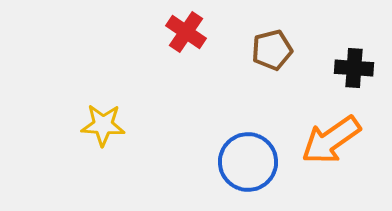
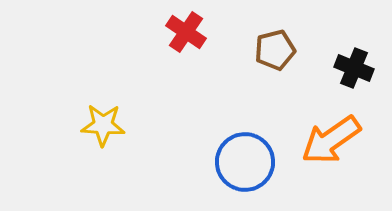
brown pentagon: moved 3 px right
black cross: rotated 18 degrees clockwise
blue circle: moved 3 px left
